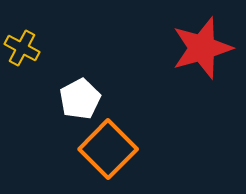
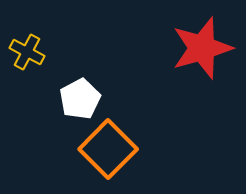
yellow cross: moved 5 px right, 4 px down
